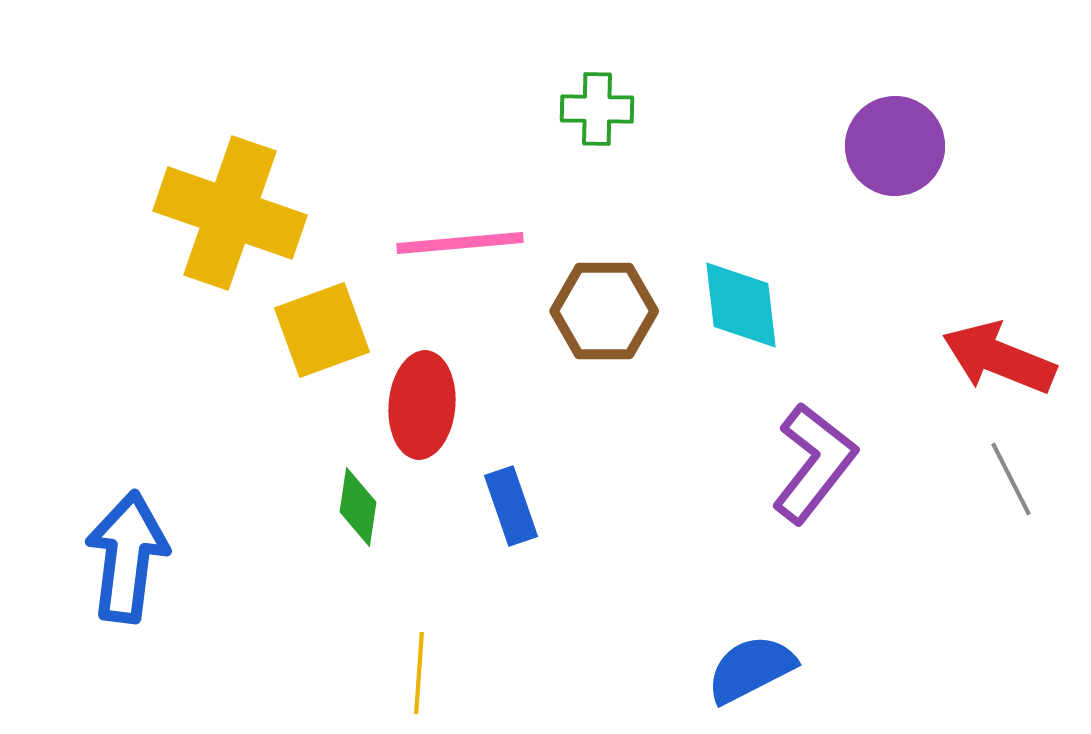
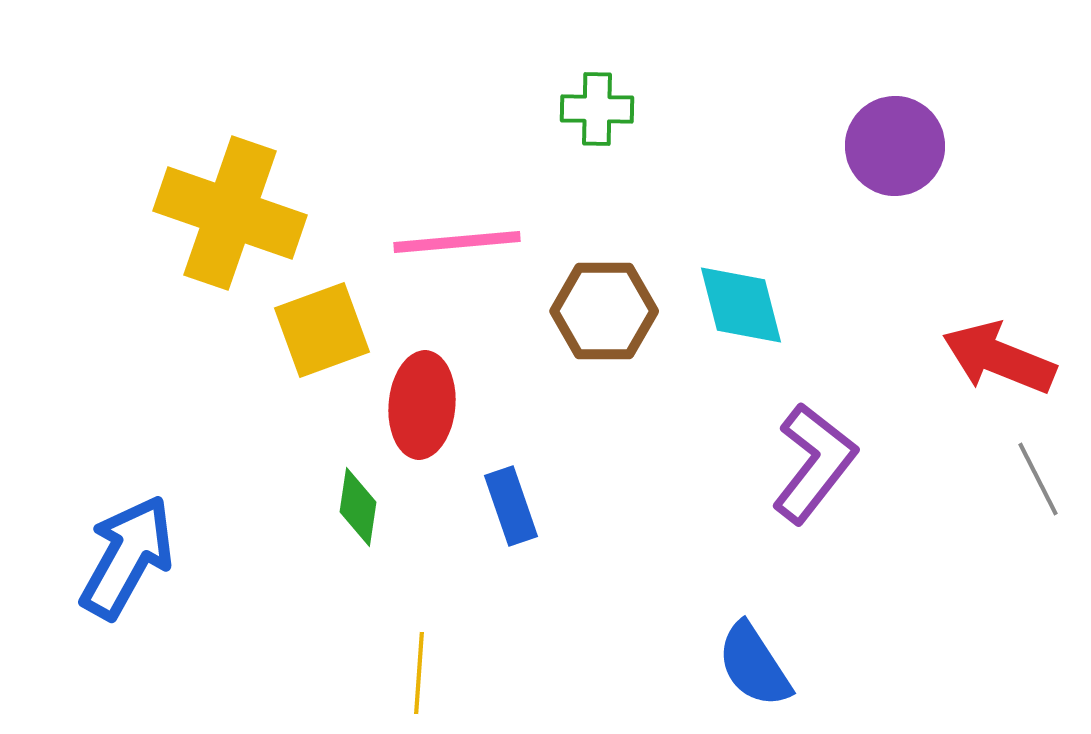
pink line: moved 3 px left, 1 px up
cyan diamond: rotated 8 degrees counterclockwise
gray line: moved 27 px right
blue arrow: rotated 22 degrees clockwise
blue semicircle: moved 3 px right, 4 px up; rotated 96 degrees counterclockwise
